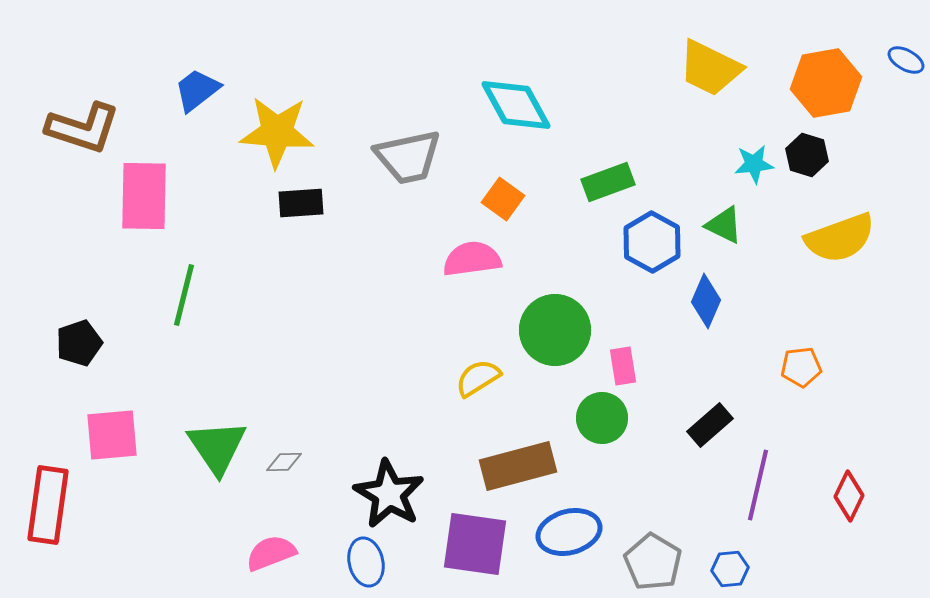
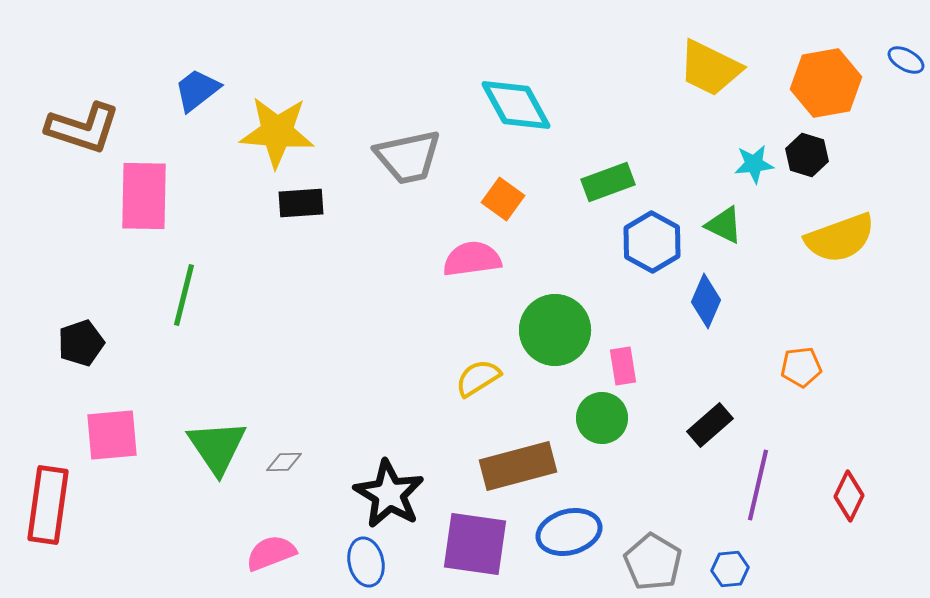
black pentagon at (79, 343): moved 2 px right
